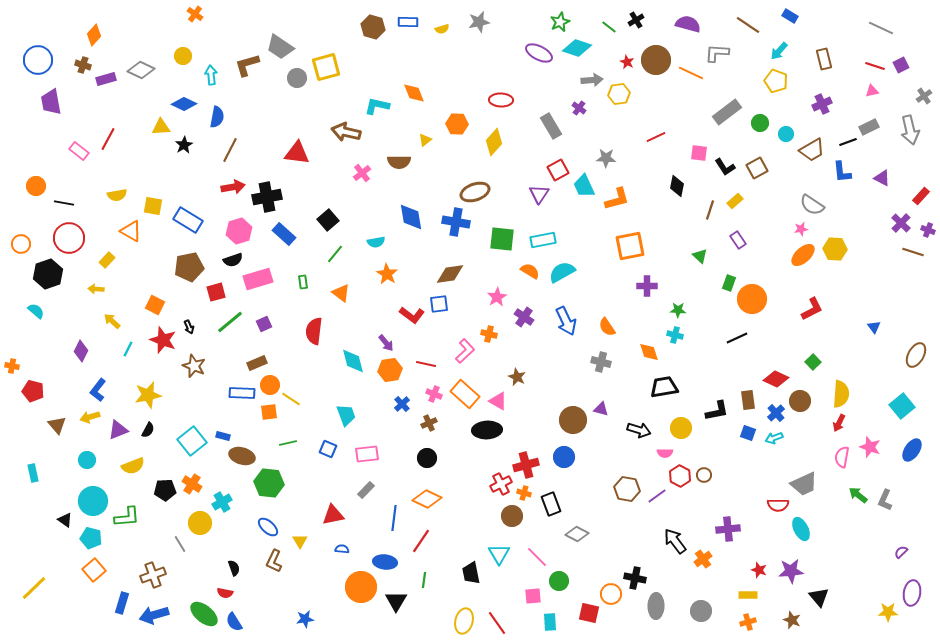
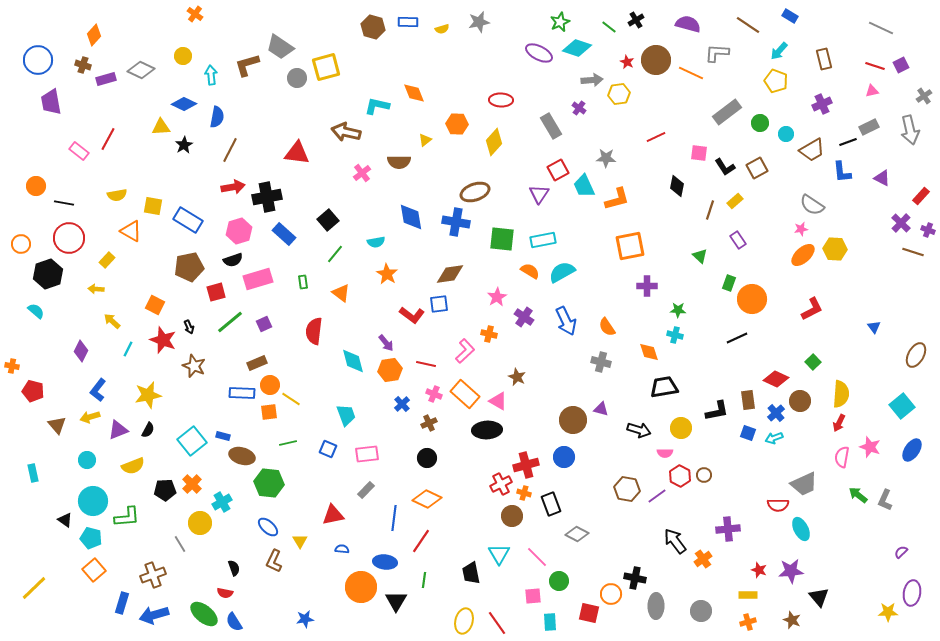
orange cross at (192, 484): rotated 12 degrees clockwise
